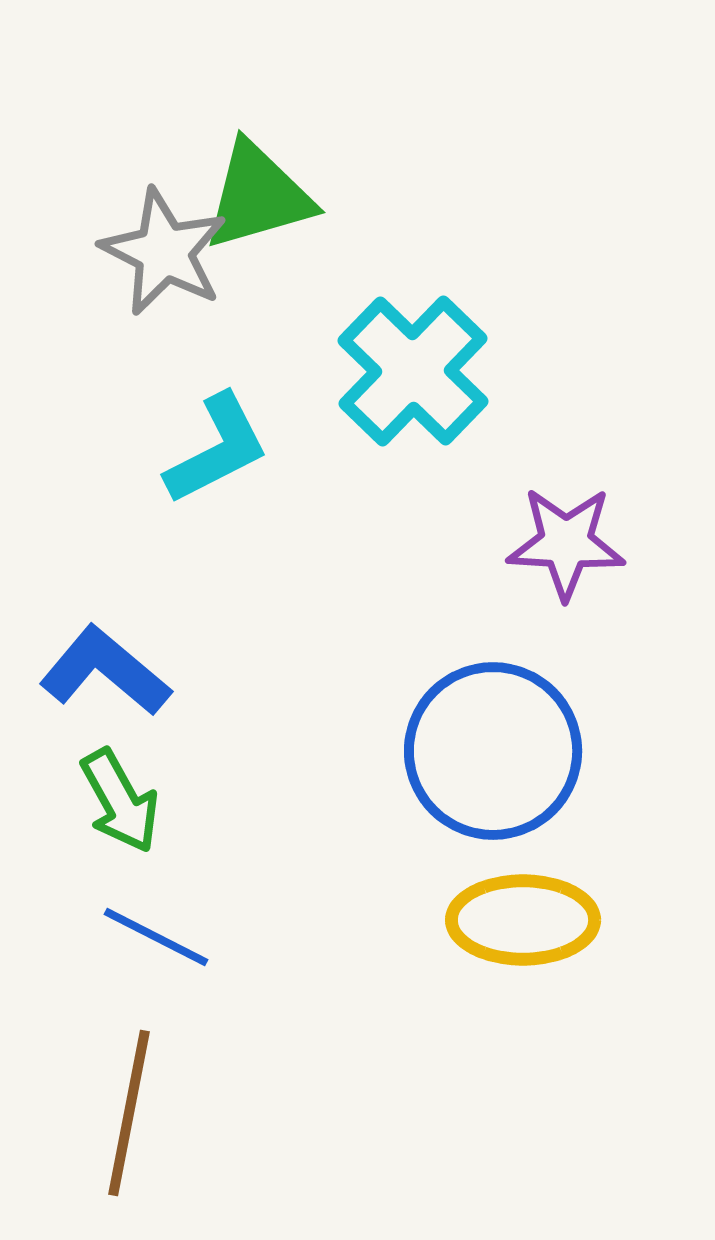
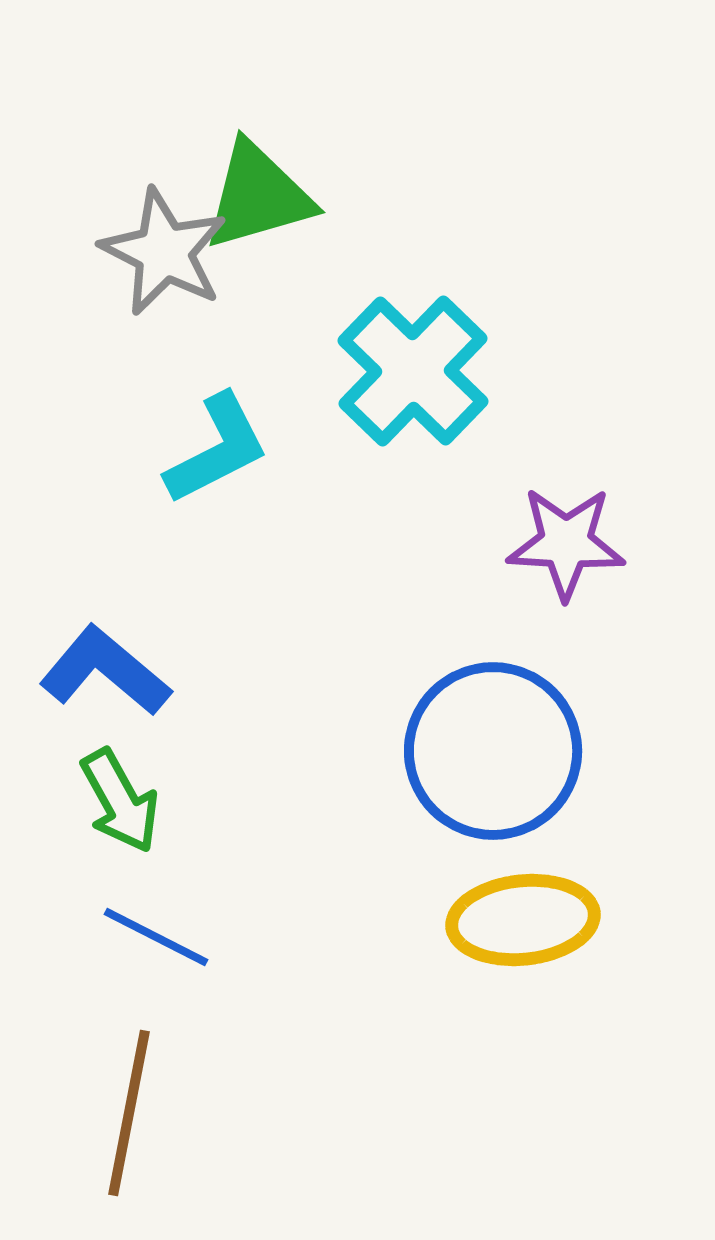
yellow ellipse: rotated 6 degrees counterclockwise
